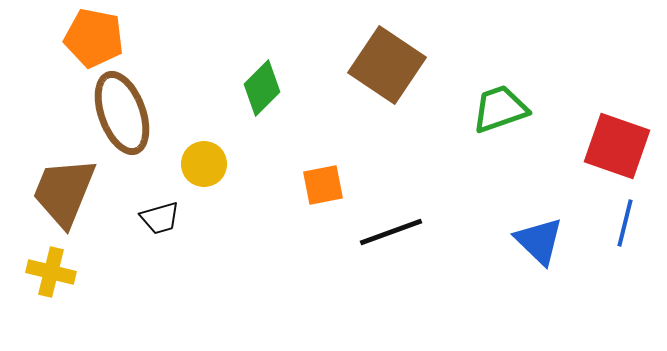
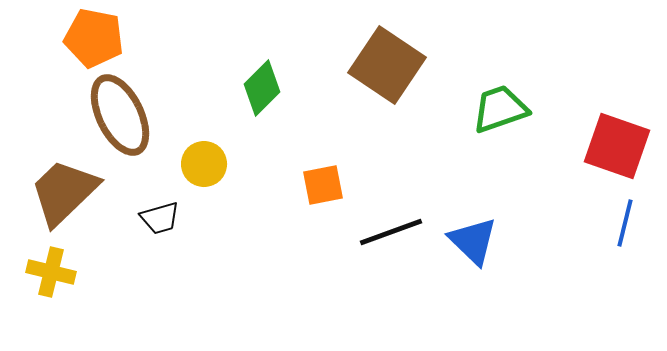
brown ellipse: moved 2 px left, 2 px down; rotated 6 degrees counterclockwise
brown trapezoid: rotated 24 degrees clockwise
blue triangle: moved 66 px left
